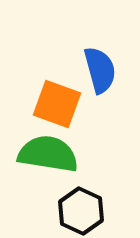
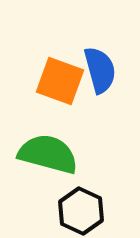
orange square: moved 3 px right, 23 px up
green semicircle: rotated 6 degrees clockwise
